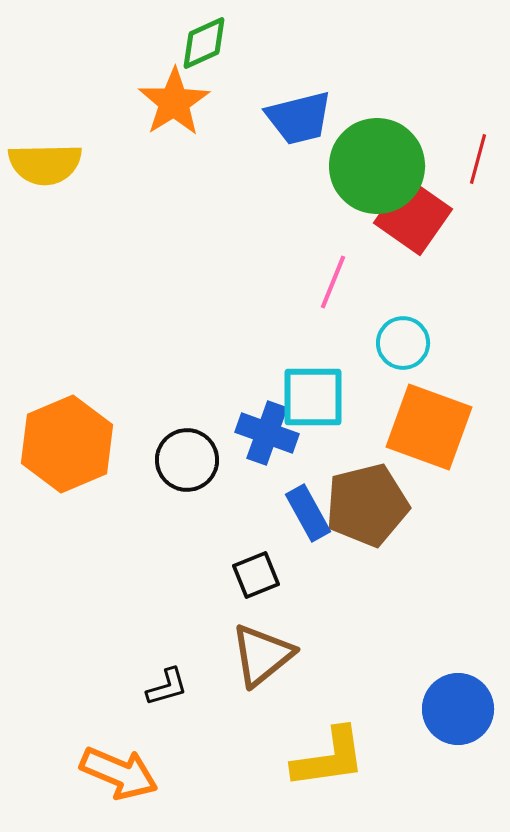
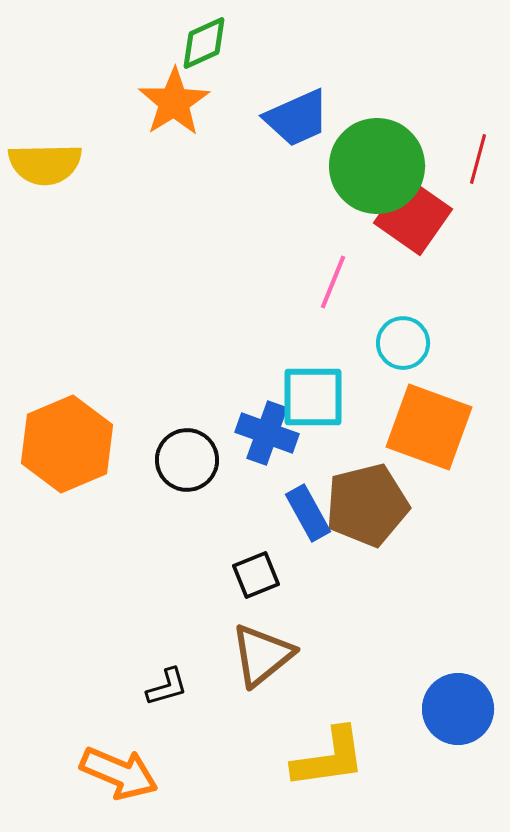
blue trapezoid: moved 2 px left; rotated 10 degrees counterclockwise
